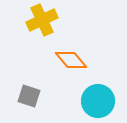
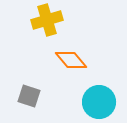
yellow cross: moved 5 px right; rotated 8 degrees clockwise
cyan circle: moved 1 px right, 1 px down
